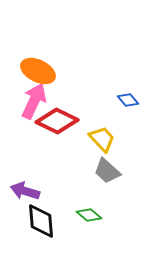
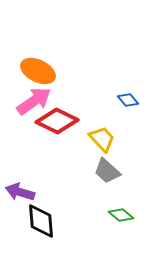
pink arrow: rotated 30 degrees clockwise
purple arrow: moved 5 px left, 1 px down
green diamond: moved 32 px right
